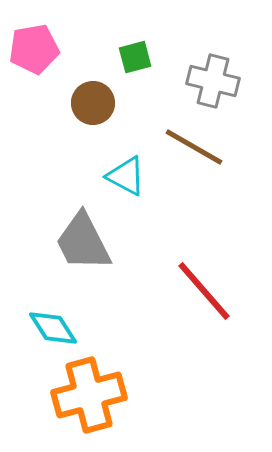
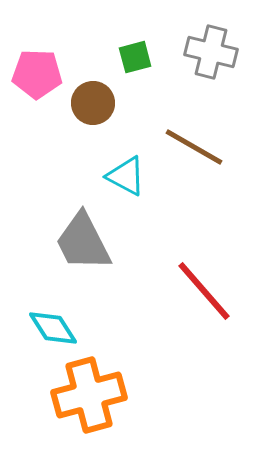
pink pentagon: moved 3 px right, 25 px down; rotated 12 degrees clockwise
gray cross: moved 2 px left, 29 px up
